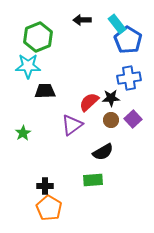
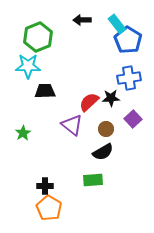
brown circle: moved 5 px left, 9 px down
purple triangle: rotated 45 degrees counterclockwise
